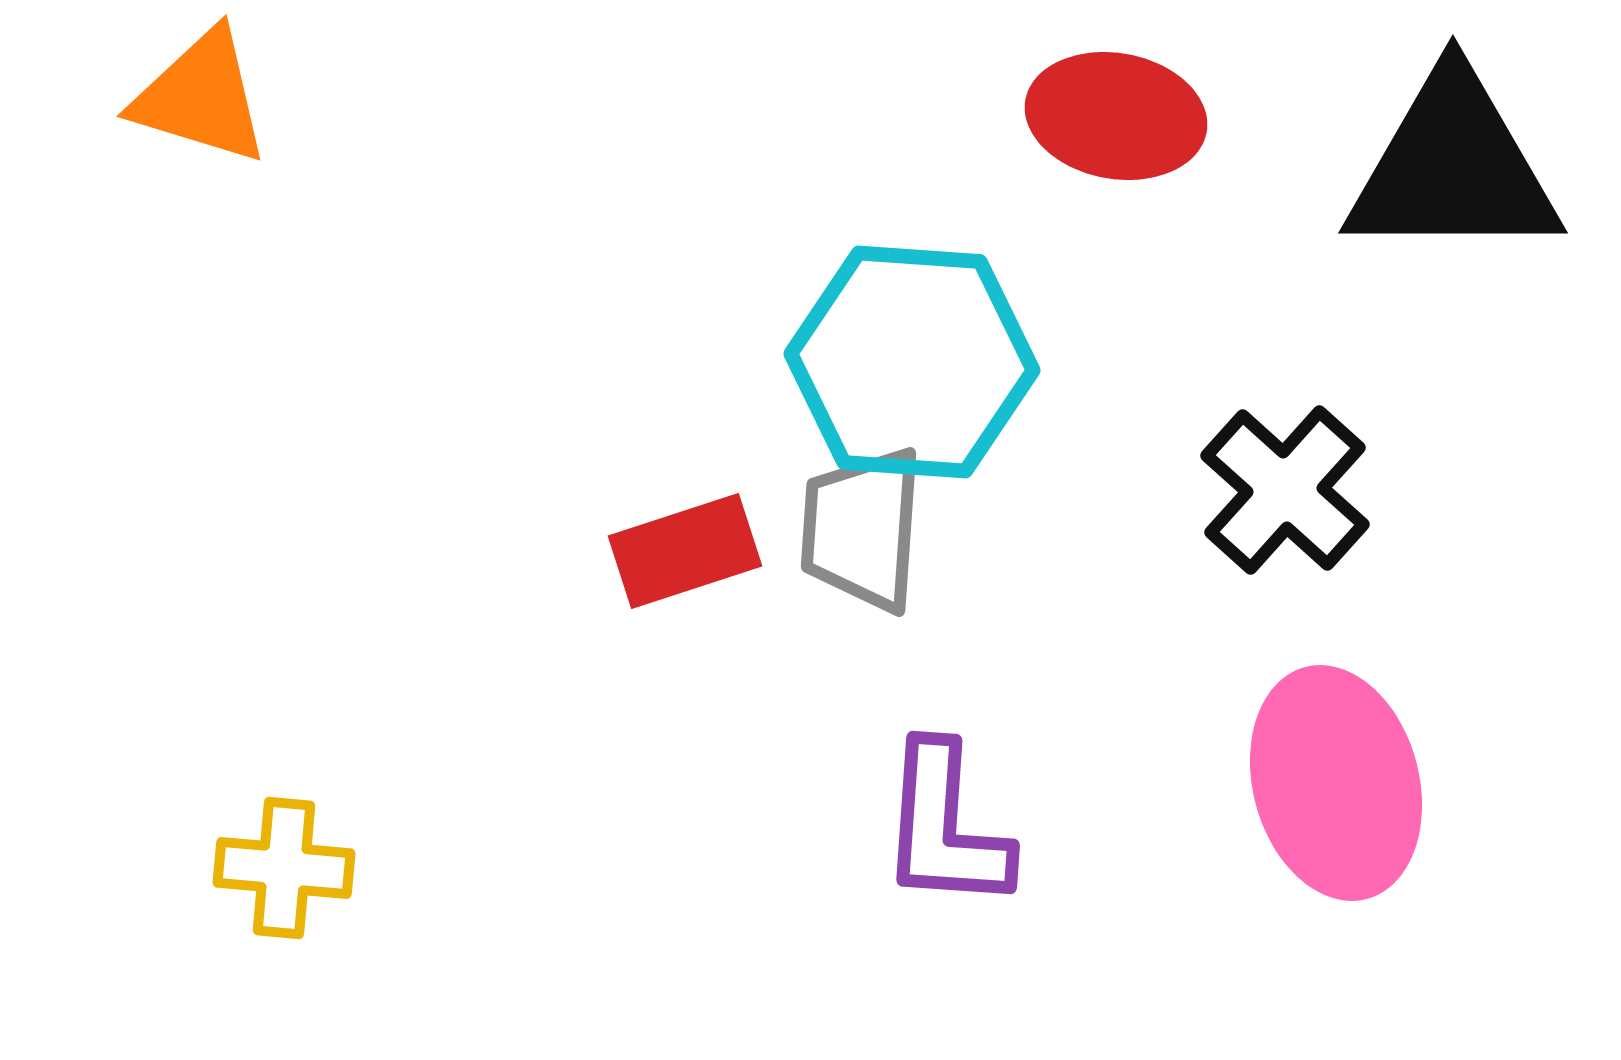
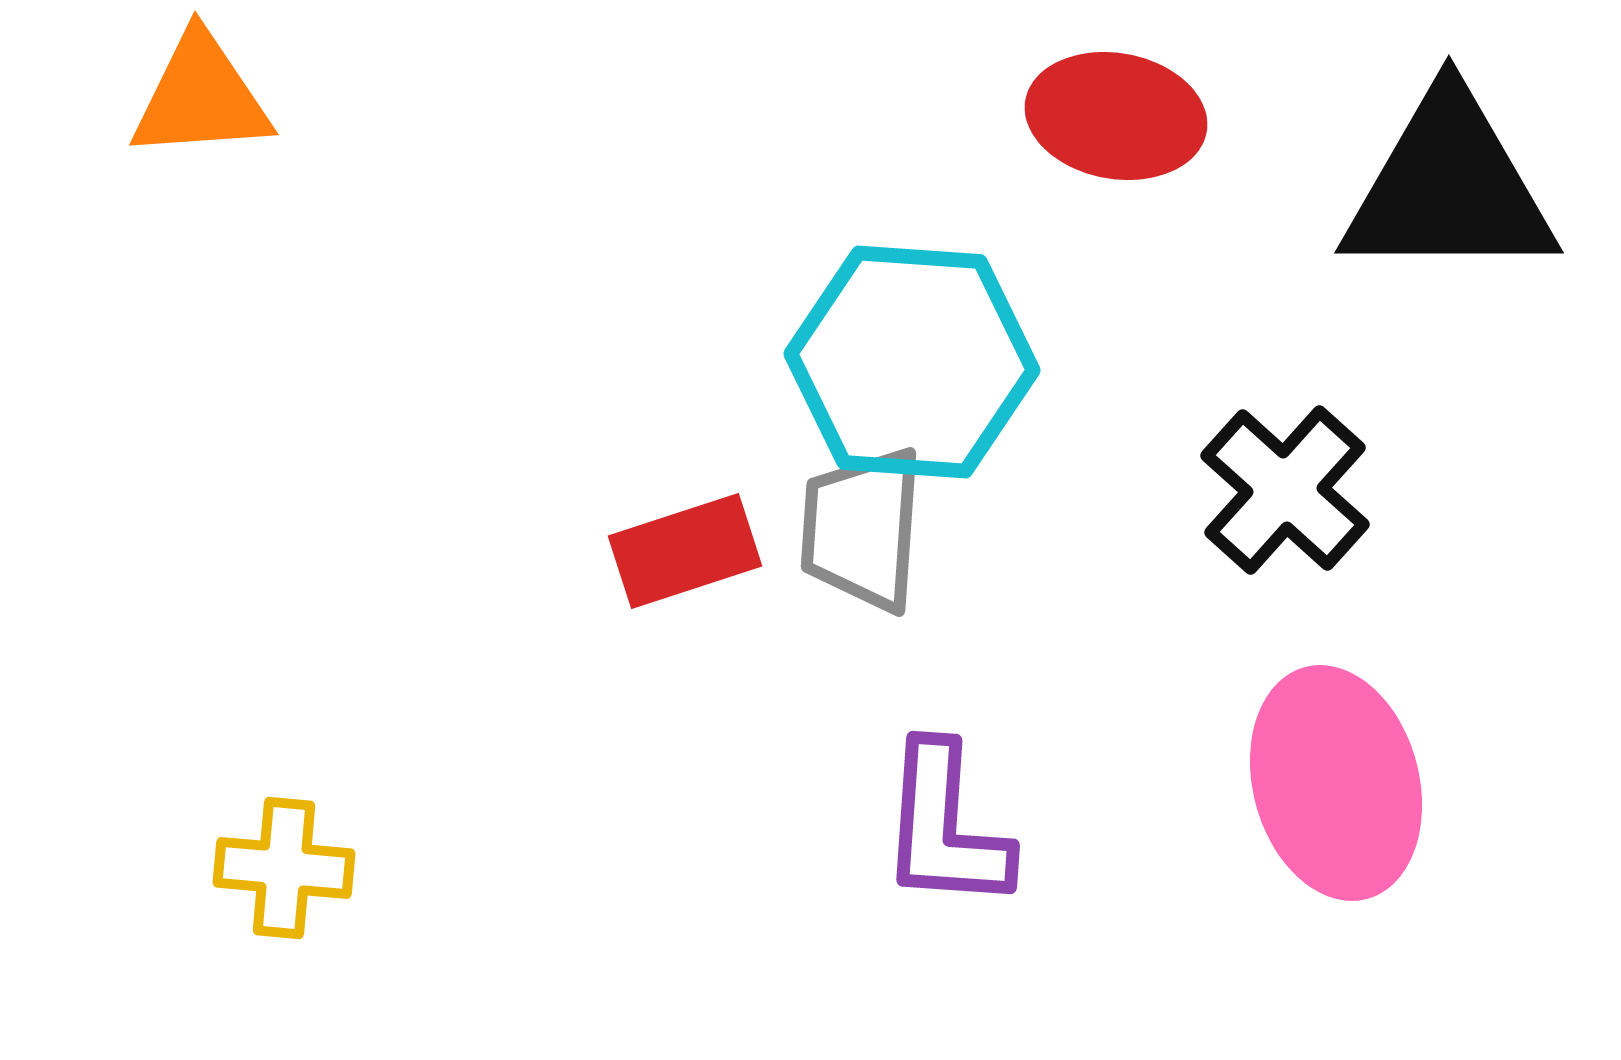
orange triangle: rotated 21 degrees counterclockwise
black triangle: moved 4 px left, 20 px down
